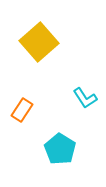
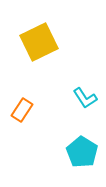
yellow square: rotated 15 degrees clockwise
cyan pentagon: moved 22 px right, 3 px down
